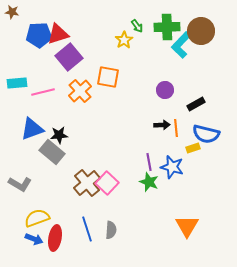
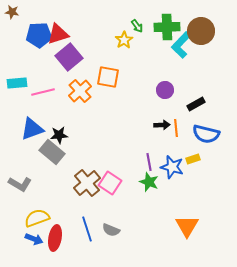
yellow rectangle: moved 11 px down
pink square: moved 3 px right; rotated 10 degrees counterclockwise
gray semicircle: rotated 108 degrees clockwise
